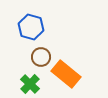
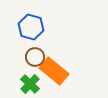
brown circle: moved 6 px left
orange rectangle: moved 12 px left, 3 px up
